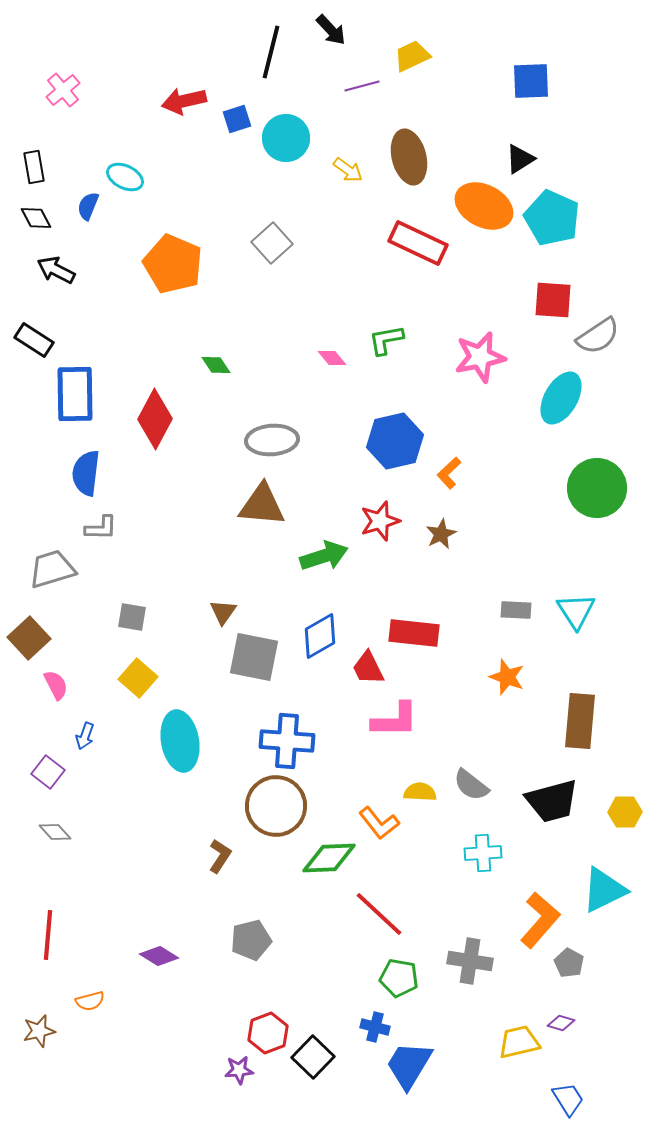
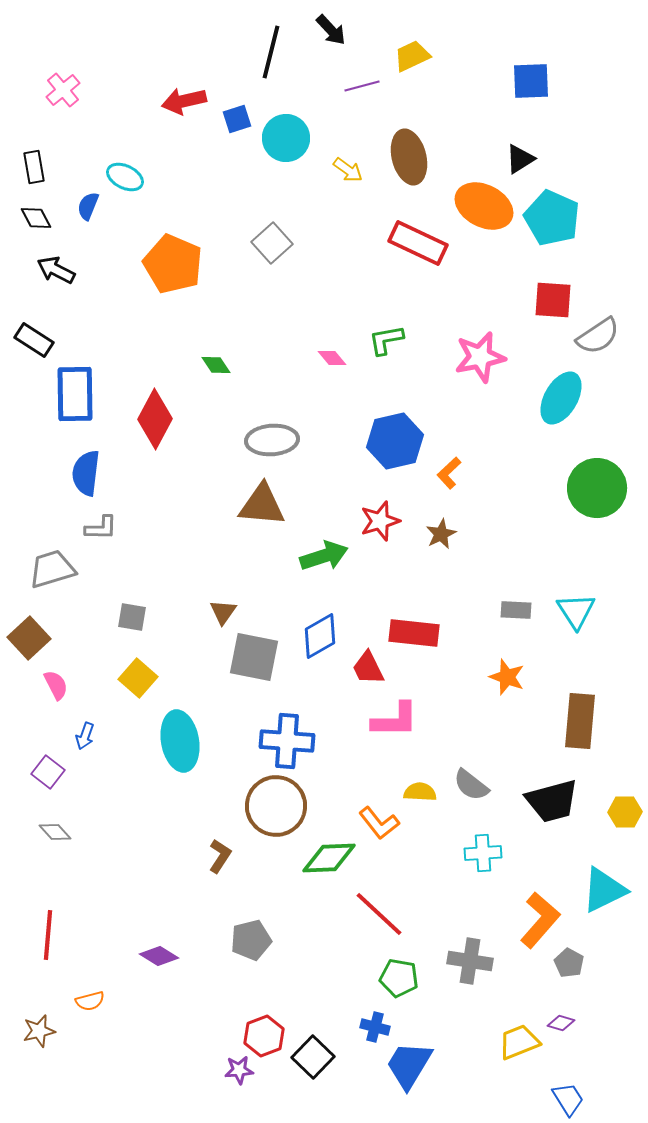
red hexagon at (268, 1033): moved 4 px left, 3 px down
yellow trapezoid at (519, 1042): rotated 9 degrees counterclockwise
